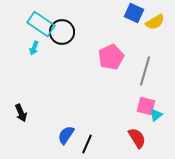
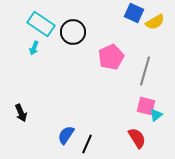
black circle: moved 11 px right
